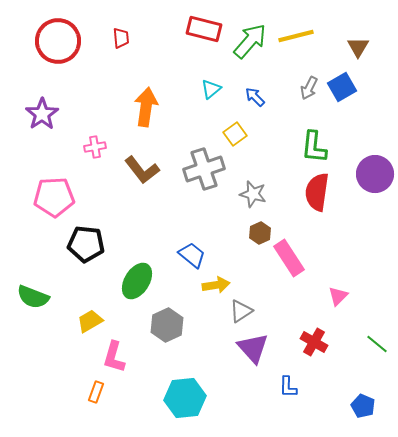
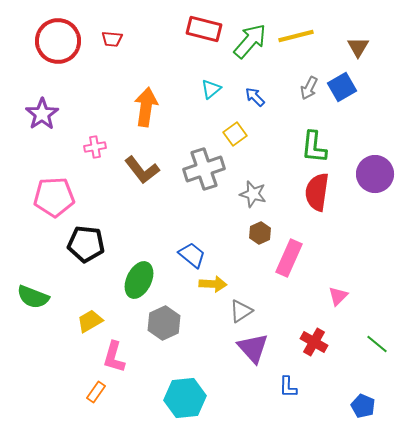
red trapezoid: moved 9 px left, 1 px down; rotated 100 degrees clockwise
pink rectangle: rotated 57 degrees clockwise
green ellipse: moved 2 px right, 1 px up; rotated 6 degrees counterclockwise
yellow arrow: moved 3 px left, 1 px up; rotated 12 degrees clockwise
gray hexagon: moved 3 px left, 2 px up
orange rectangle: rotated 15 degrees clockwise
